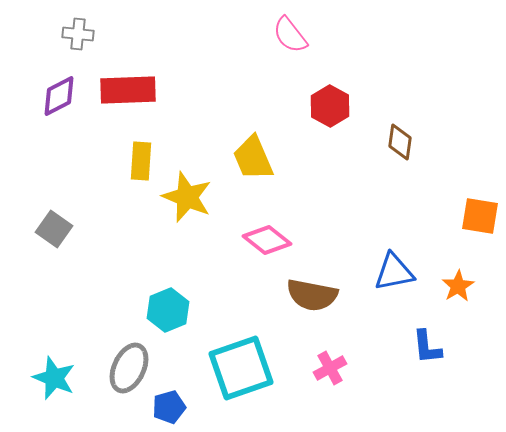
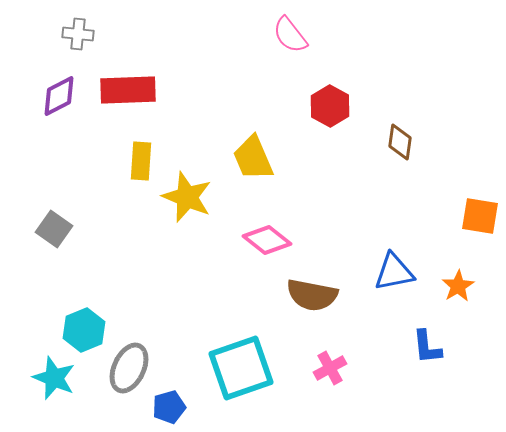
cyan hexagon: moved 84 px left, 20 px down
